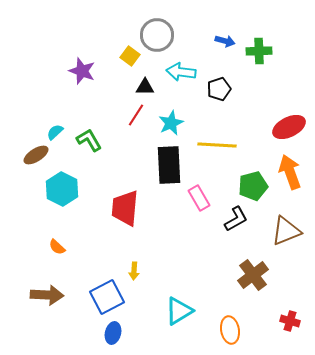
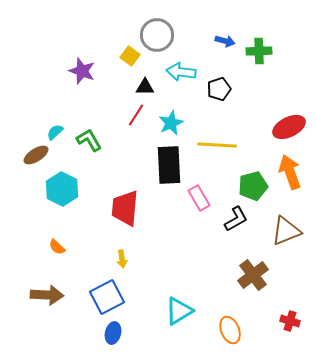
yellow arrow: moved 12 px left, 12 px up; rotated 12 degrees counterclockwise
orange ellipse: rotated 12 degrees counterclockwise
